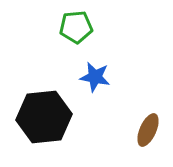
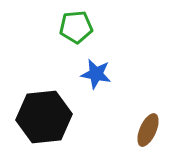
blue star: moved 1 px right, 3 px up
